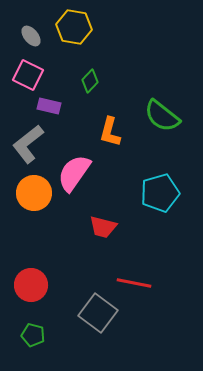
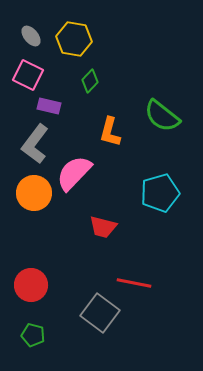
yellow hexagon: moved 12 px down
gray L-shape: moved 7 px right; rotated 15 degrees counterclockwise
pink semicircle: rotated 9 degrees clockwise
gray square: moved 2 px right
